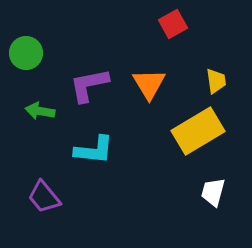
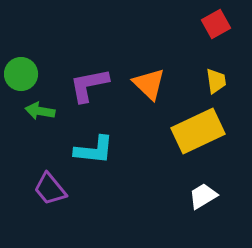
red square: moved 43 px right
green circle: moved 5 px left, 21 px down
orange triangle: rotated 15 degrees counterclockwise
yellow rectangle: rotated 6 degrees clockwise
white trapezoid: moved 10 px left, 4 px down; rotated 44 degrees clockwise
purple trapezoid: moved 6 px right, 8 px up
